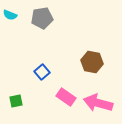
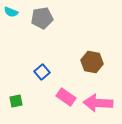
cyan semicircle: moved 1 px right, 3 px up
pink arrow: rotated 12 degrees counterclockwise
